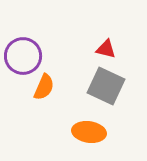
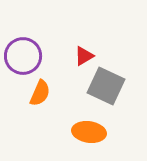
red triangle: moved 22 px left, 7 px down; rotated 45 degrees counterclockwise
orange semicircle: moved 4 px left, 6 px down
